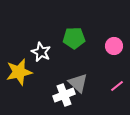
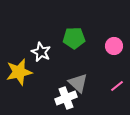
white cross: moved 2 px right, 3 px down
